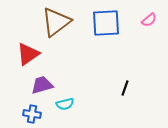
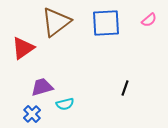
red triangle: moved 5 px left, 6 px up
purple trapezoid: moved 2 px down
blue cross: rotated 36 degrees clockwise
